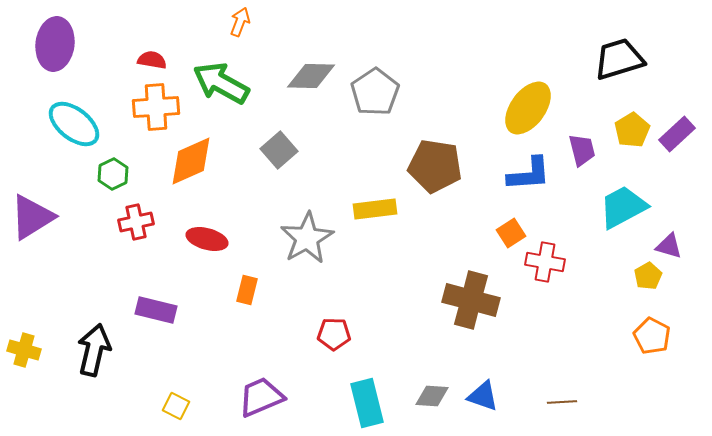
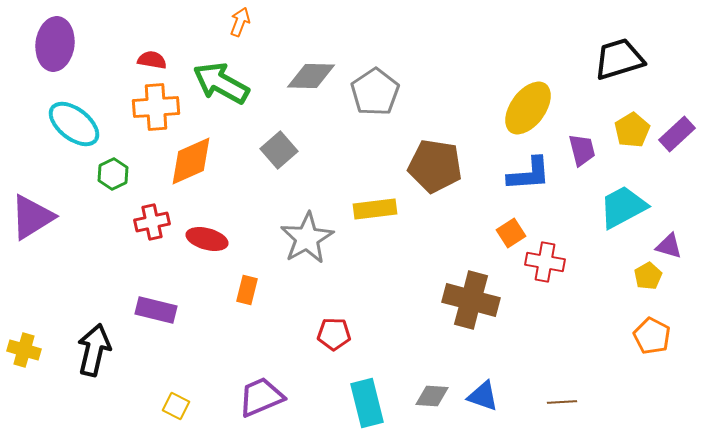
red cross at (136, 222): moved 16 px right
